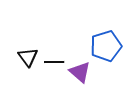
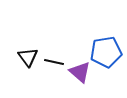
blue pentagon: moved 6 px down; rotated 8 degrees clockwise
black line: rotated 12 degrees clockwise
